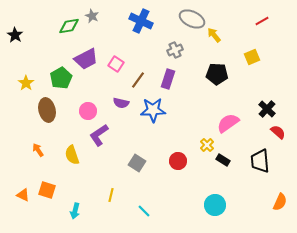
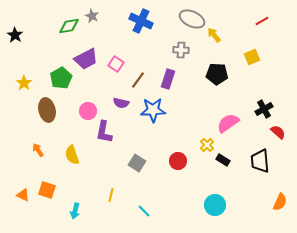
gray cross: moved 6 px right; rotated 28 degrees clockwise
yellow star: moved 2 px left
black cross: moved 3 px left; rotated 18 degrees clockwise
purple L-shape: moved 5 px right, 3 px up; rotated 45 degrees counterclockwise
